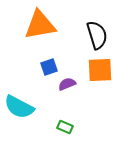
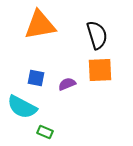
blue square: moved 13 px left, 11 px down; rotated 30 degrees clockwise
cyan semicircle: moved 3 px right
green rectangle: moved 20 px left, 5 px down
